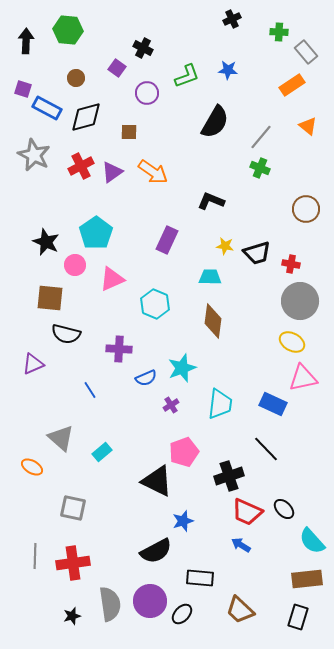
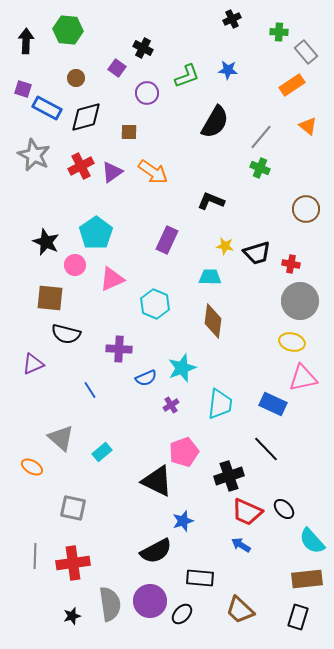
yellow ellipse at (292, 342): rotated 15 degrees counterclockwise
